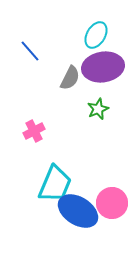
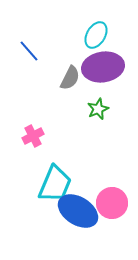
blue line: moved 1 px left
pink cross: moved 1 px left, 5 px down
